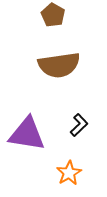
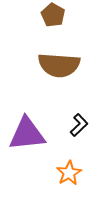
brown semicircle: rotated 12 degrees clockwise
purple triangle: rotated 15 degrees counterclockwise
